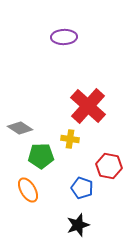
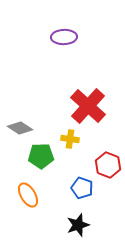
red hexagon: moved 1 px left, 1 px up; rotated 10 degrees clockwise
orange ellipse: moved 5 px down
